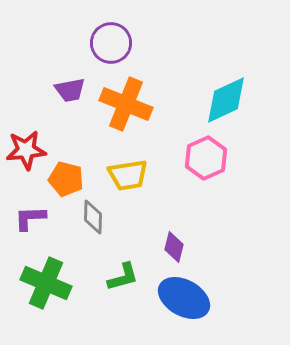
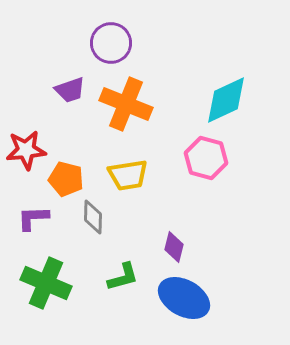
purple trapezoid: rotated 8 degrees counterclockwise
pink hexagon: rotated 21 degrees counterclockwise
purple L-shape: moved 3 px right
